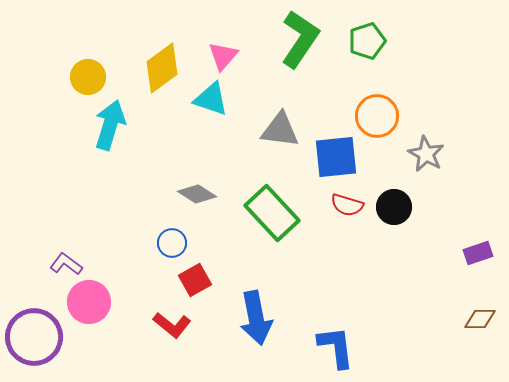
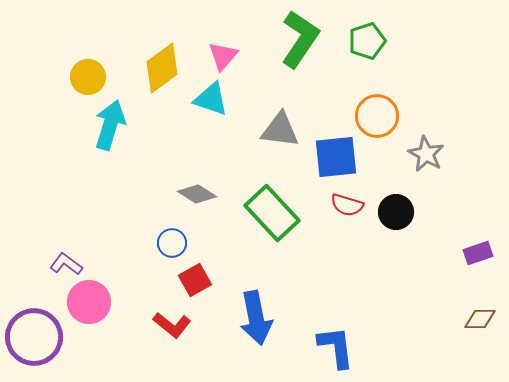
black circle: moved 2 px right, 5 px down
